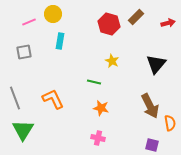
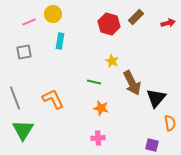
black triangle: moved 34 px down
brown arrow: moved 18 px left, 23 px up
pink cross: rotated 16 degrees counterclockwise
